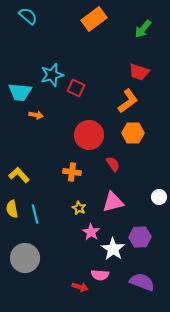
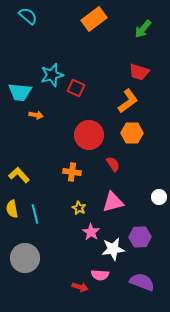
orange hexagon: moved 1 px left
white star: rotated 30 degrees clockwise
